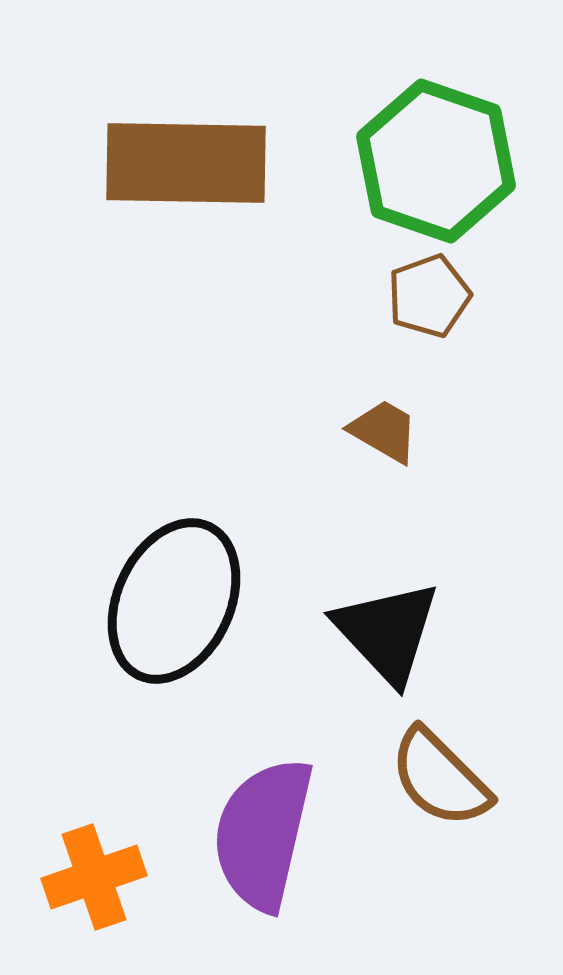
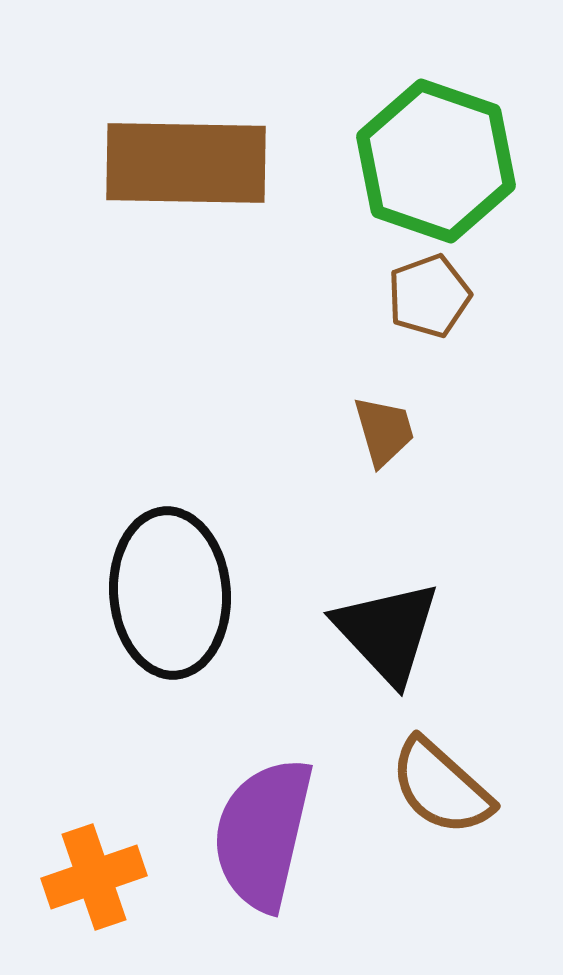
brown trapezoid: rotated 44 degrees clockwise
black ellipse: moved 4 px left, 8 px up; rotated 29 degrees counterclockwise
brown semicircle: moved 1 px right, 9 px down; rotated 3 degrees counterclockwise
